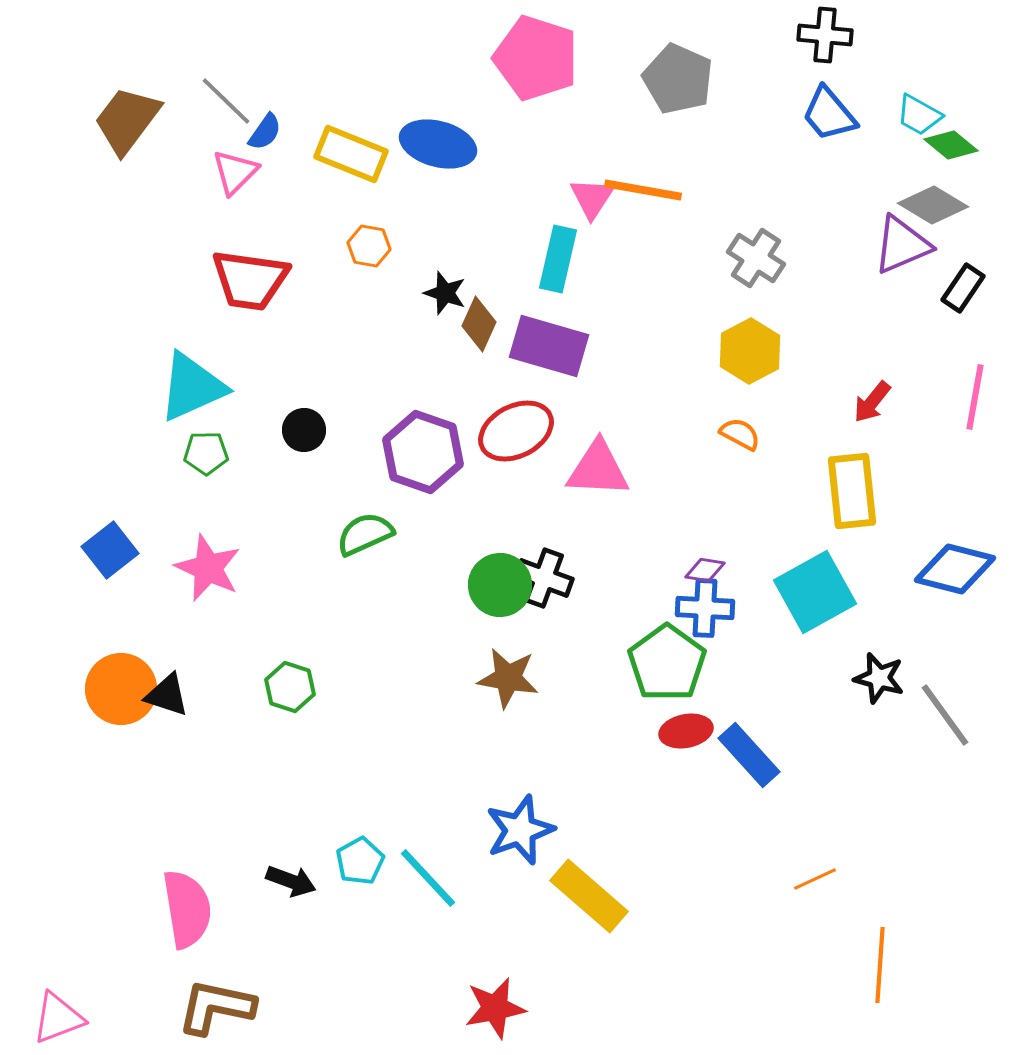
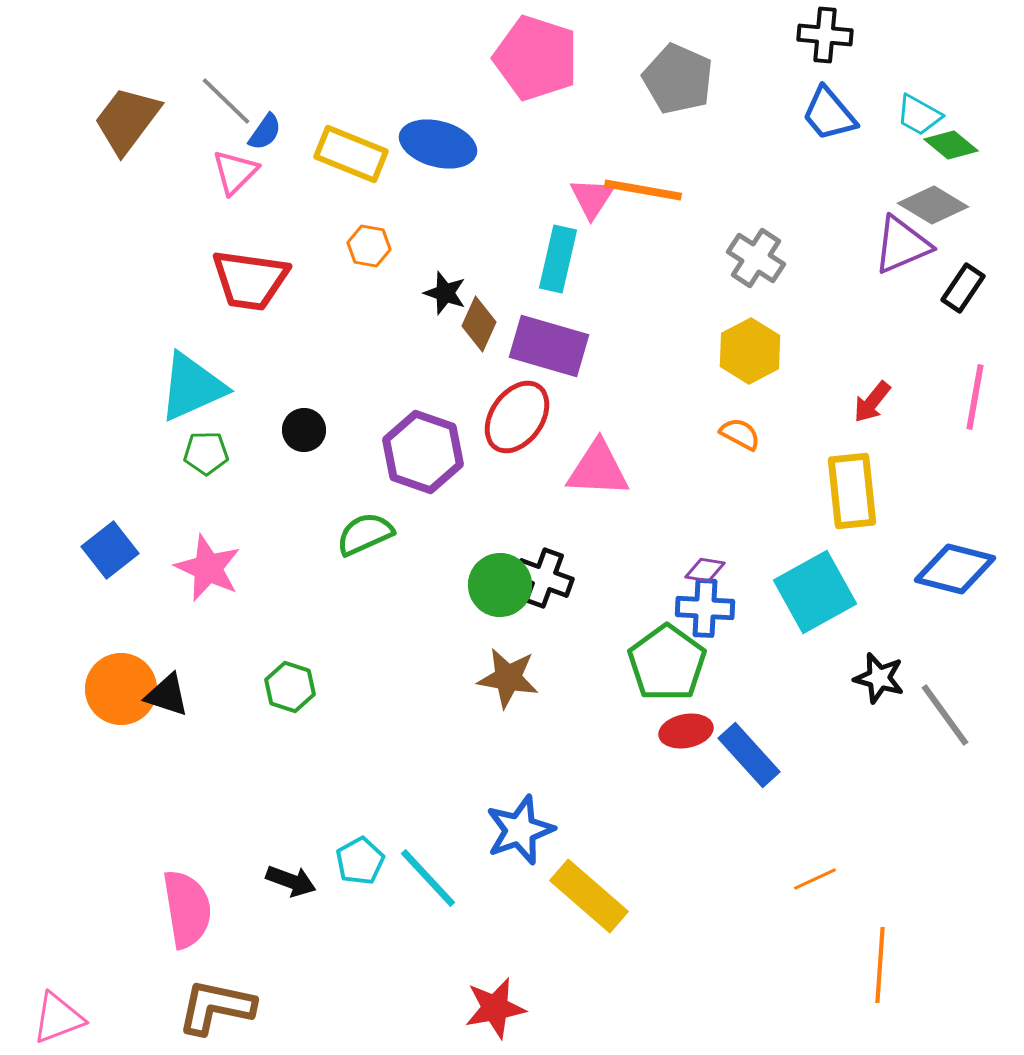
red ellipse at (516, 431): moved 1 px right, 14 px up; rotated 28 degrees counterclockwise
